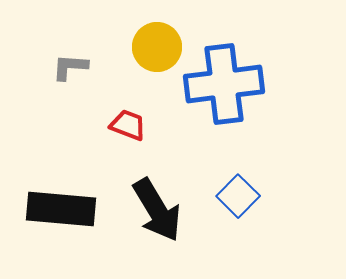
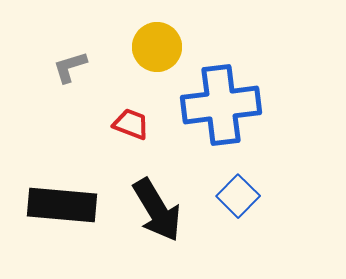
gray L-shape: rotated 21 degrees counterclockwise
blue cross: moved 3 px left, 21 px down
red trapezoid: moved 3 px right, 1 px up
black rectangle: moved 1 px right, 4 px up
